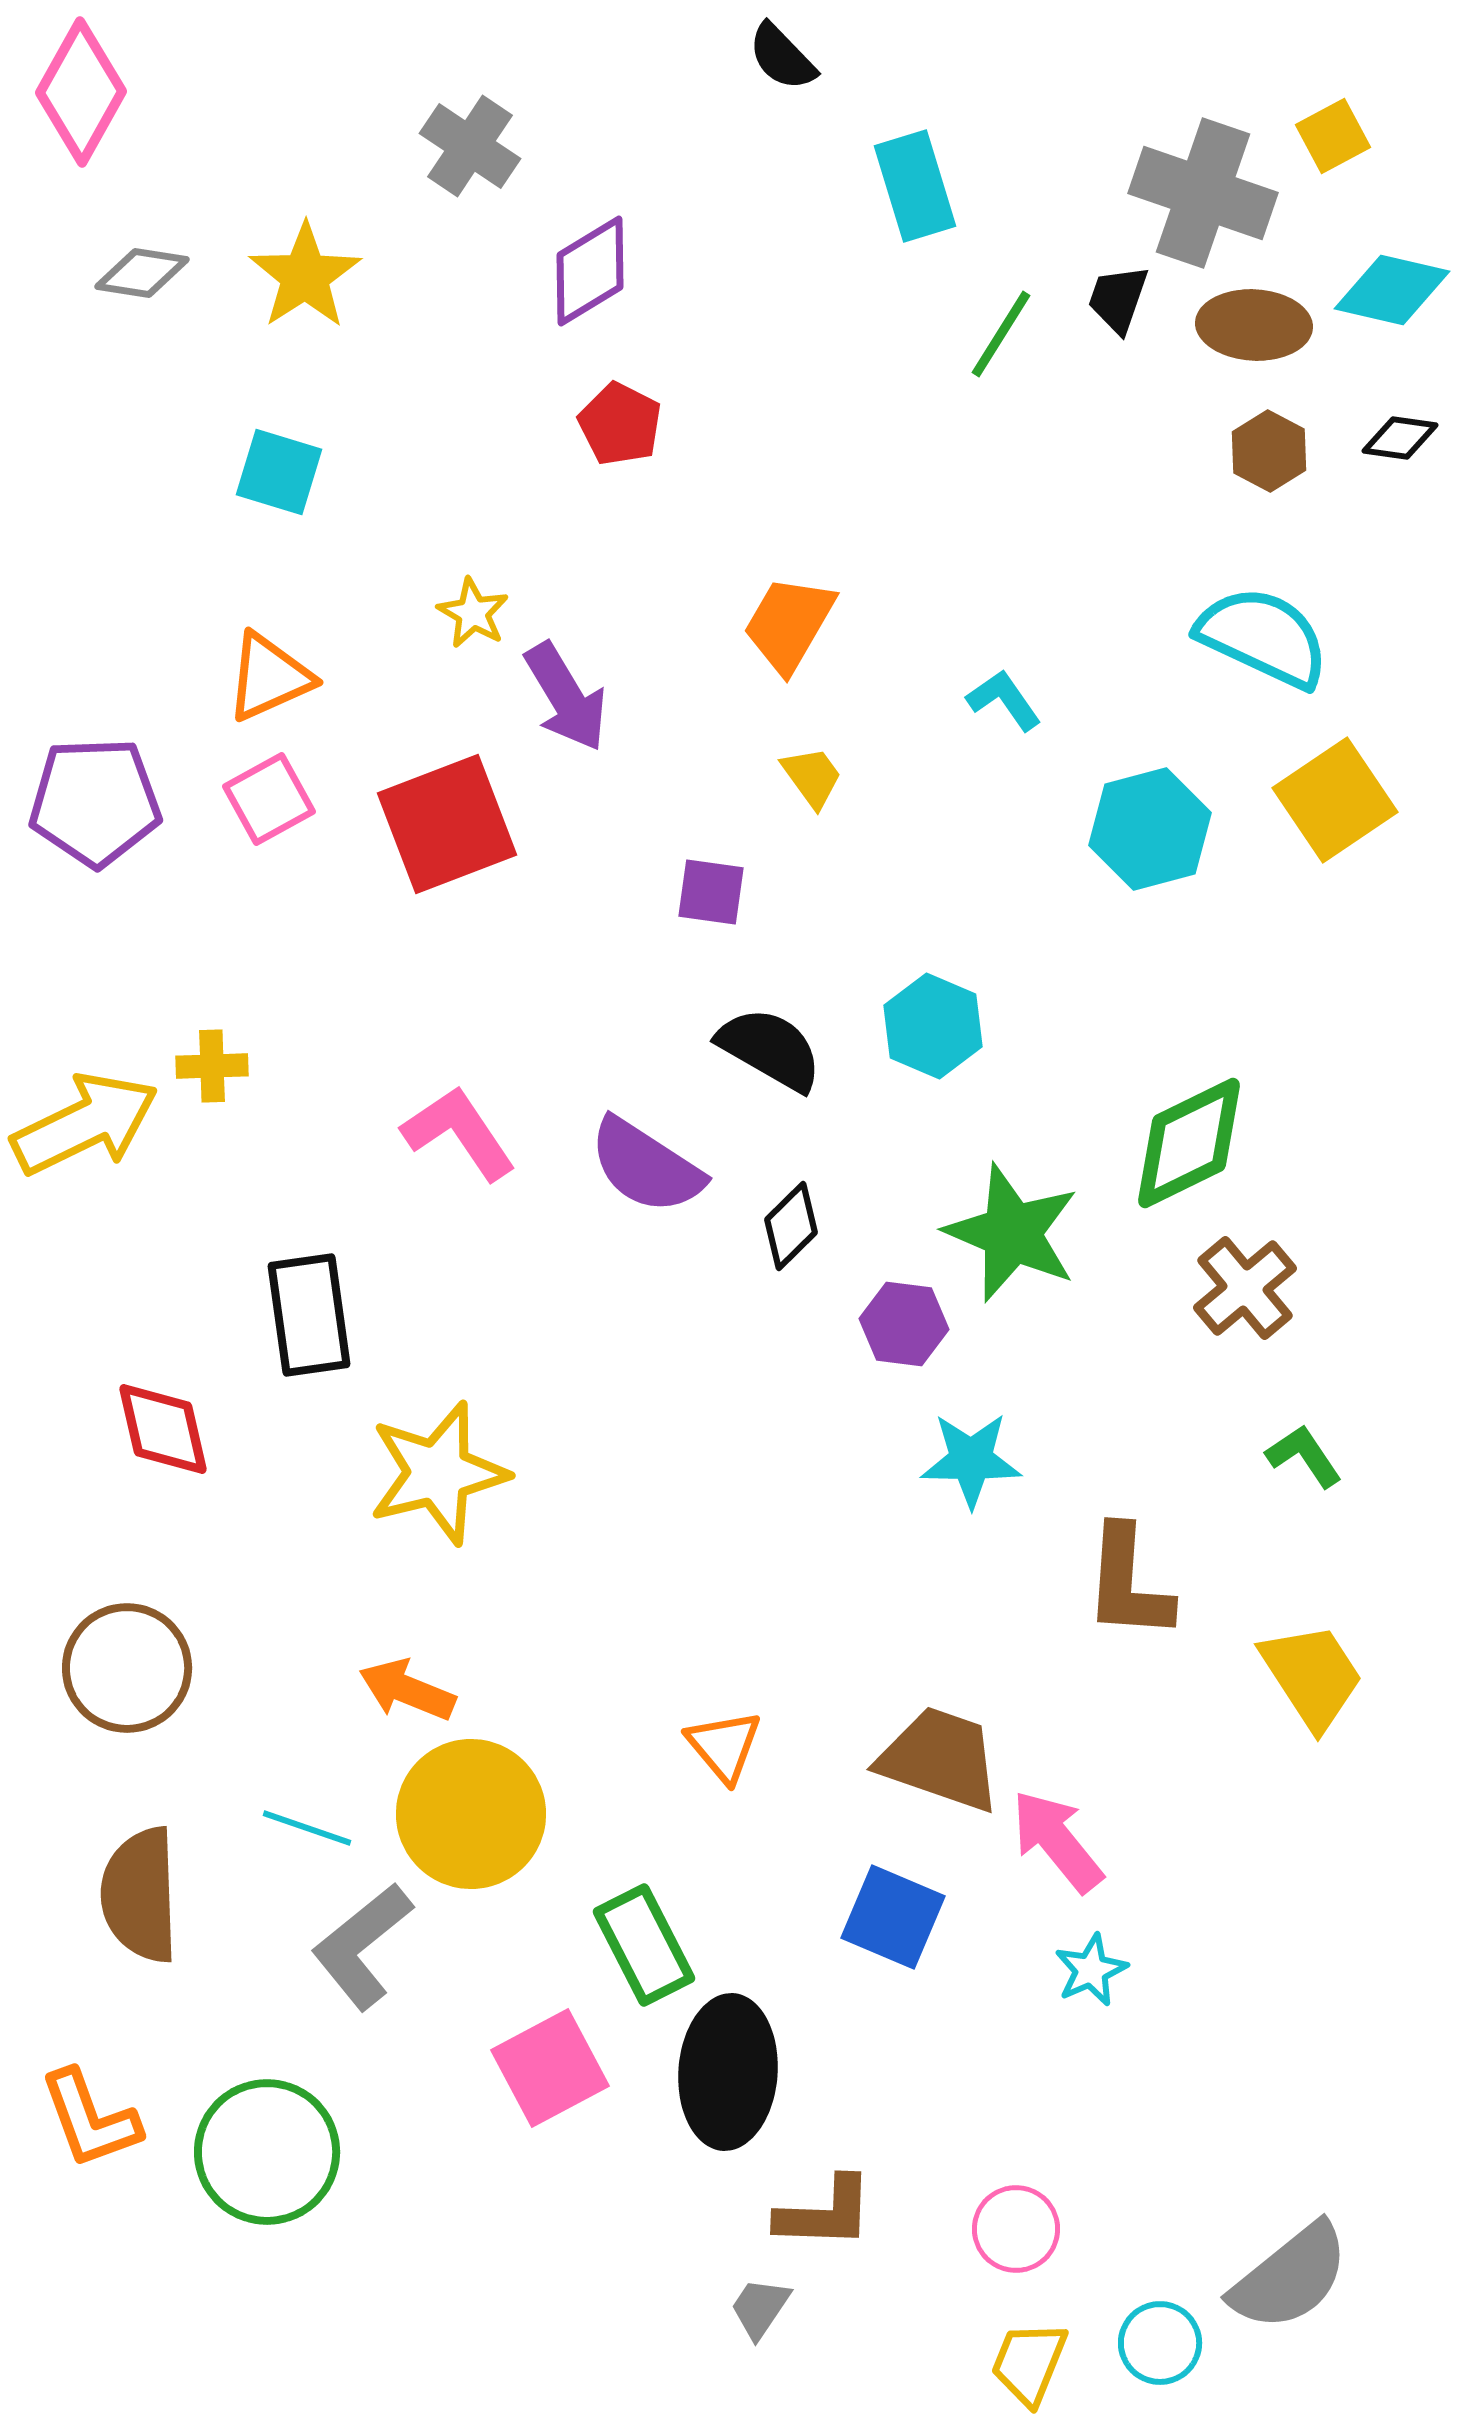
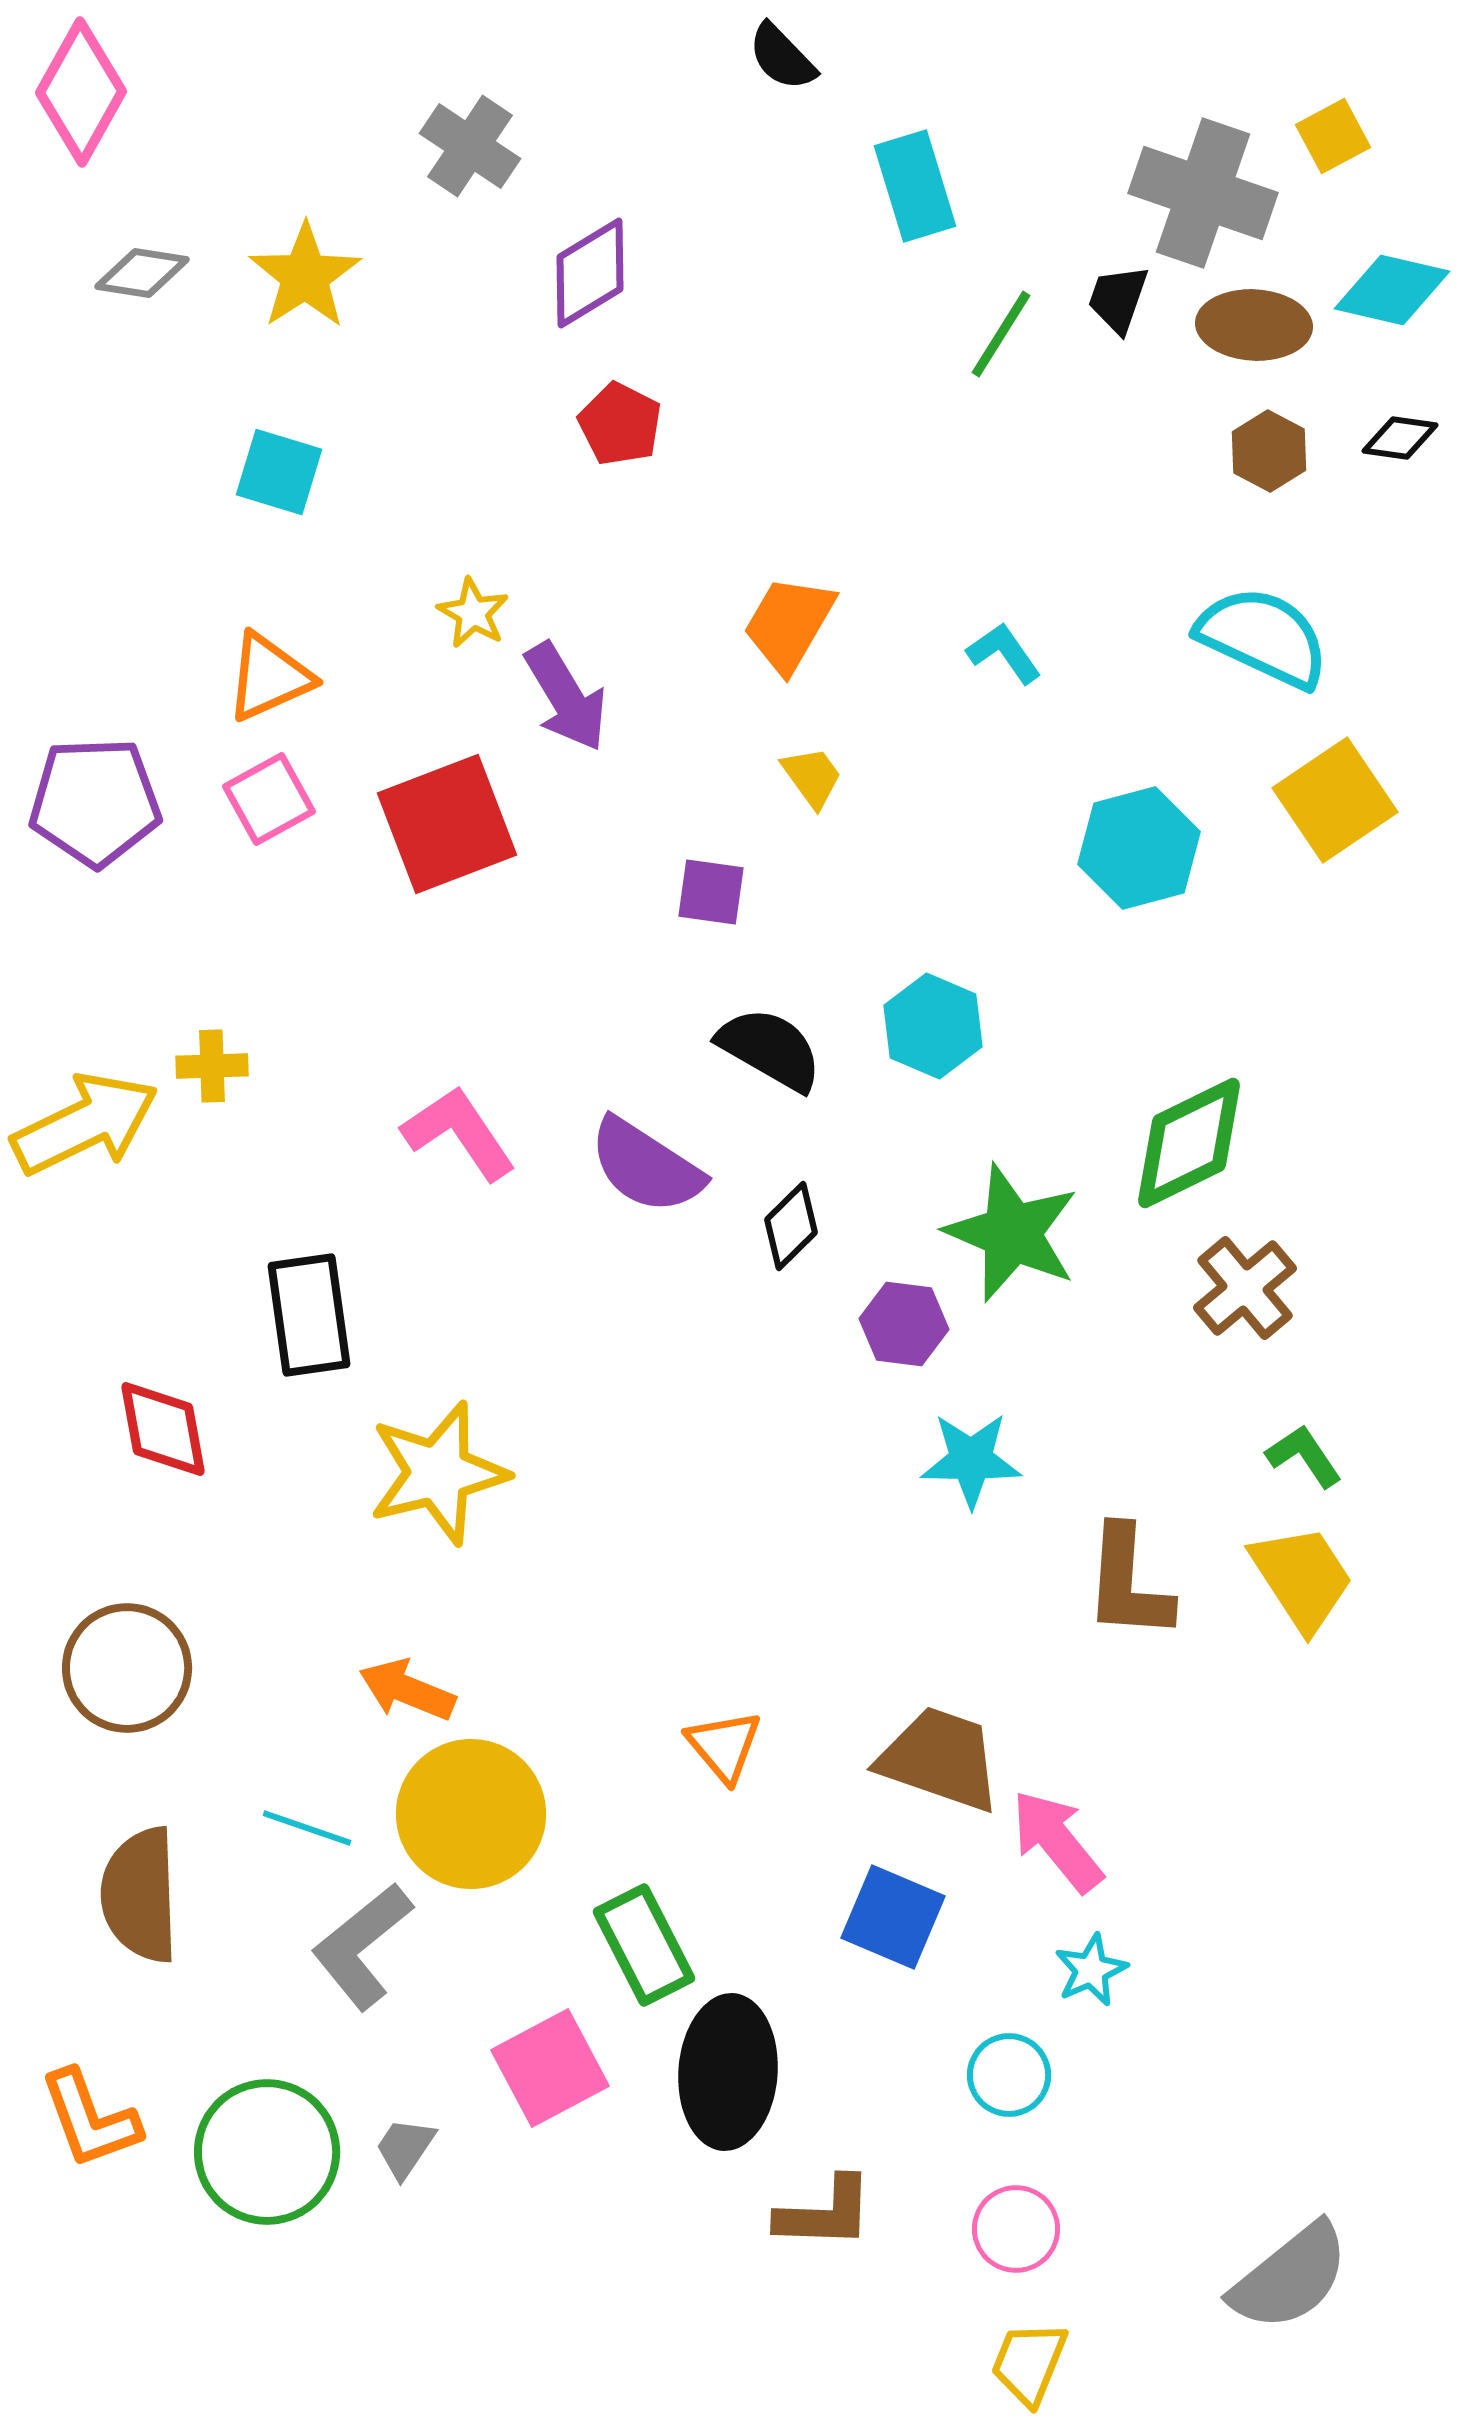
purple diamond at (590, 271): moved 2 px down
cyan L-shape at (1004, 700): moved 47 px up
cyan hexagon at (1150, 829): moved 11 px left, 19 px down
red diamond at (163, 1429): rotated 3 degrees clockwise
yellow trapezoid at (1312, 1676): moved 10 px left, 98 px up
gray trapezoid at (760, 2308): moved 355 px left, 160 px up
cyan circle at (1160, 2343): moved 151 px left, 268 px up
